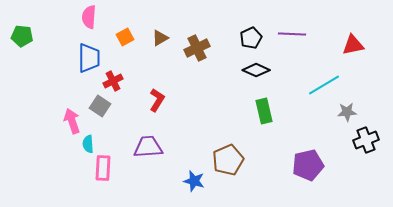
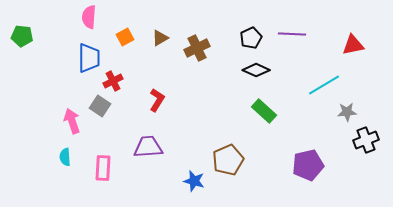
green rectangle: rotated 35 degrees counterclockwise
cyan semicircle: moved 23 px left, 13 px down
